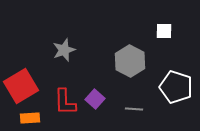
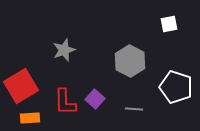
white square: moved 5 px right, 7 px up; rotated 12 degrees counterclockwise
